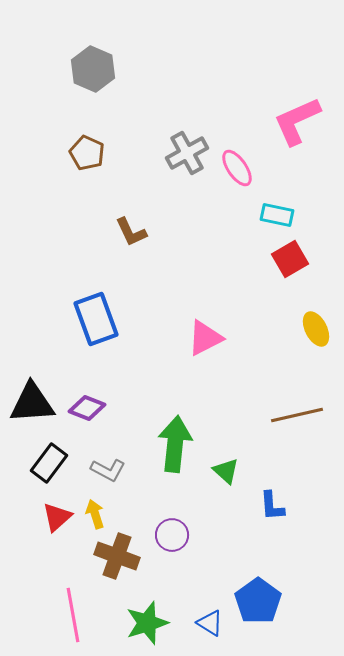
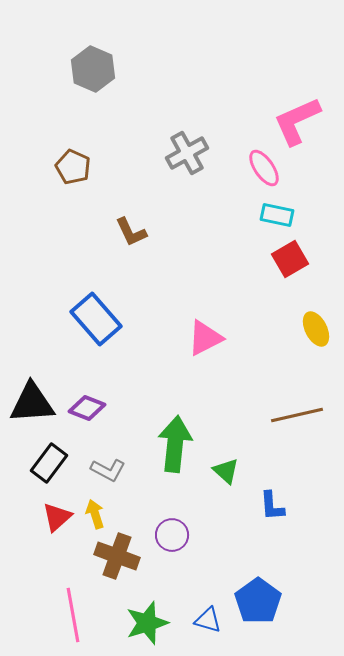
brown pentagon: moved 14 px left, 14 px down
pink ellipse: moved 27 px right
blue rectangle: rotated 21 degrees counterclockwise
blue triangle: moved 2 px left, 3 px up; rotated 16 degrees counterclockwise
